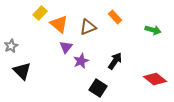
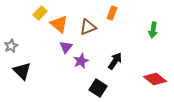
orange rectangle: moved 3 px left, 4 px up; rotated 64 degrees clockwise
green arrow: rotated 84 degrees clockwise
